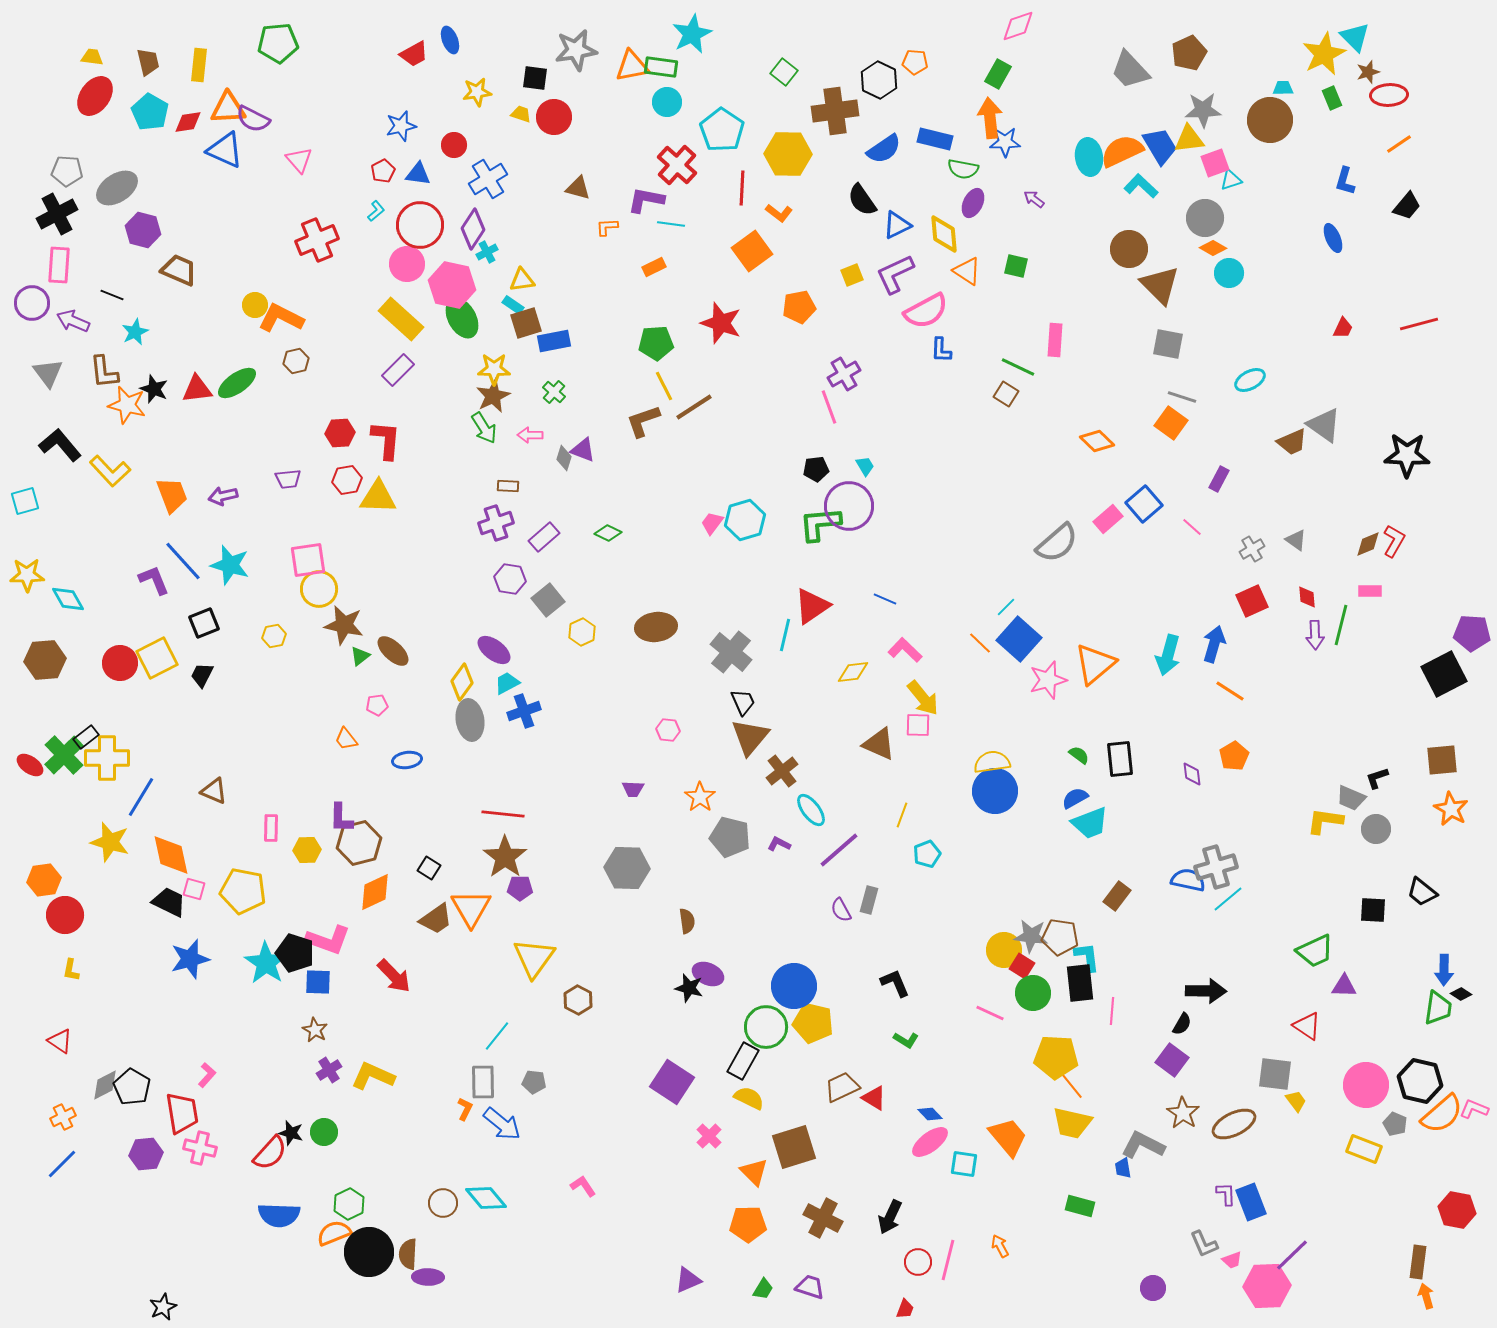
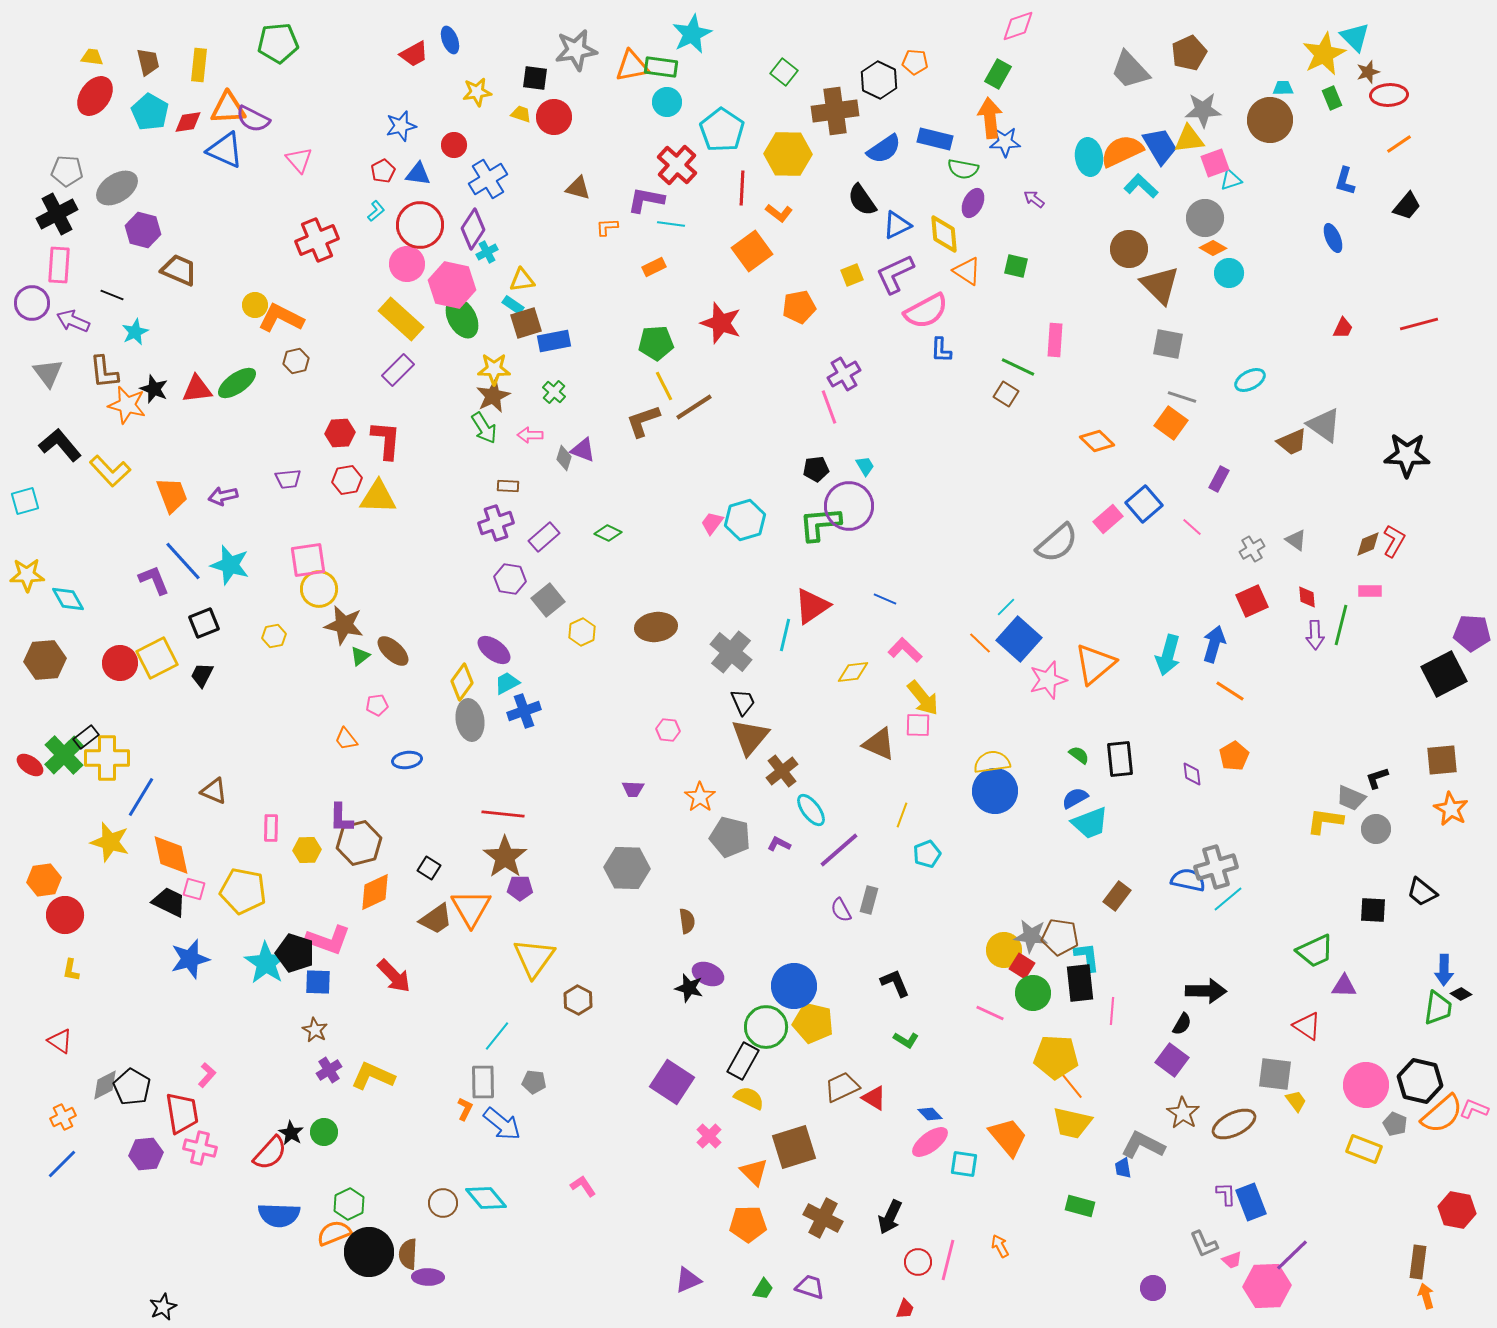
black star at (291, 1133): rotated 15 degrees clockwise
